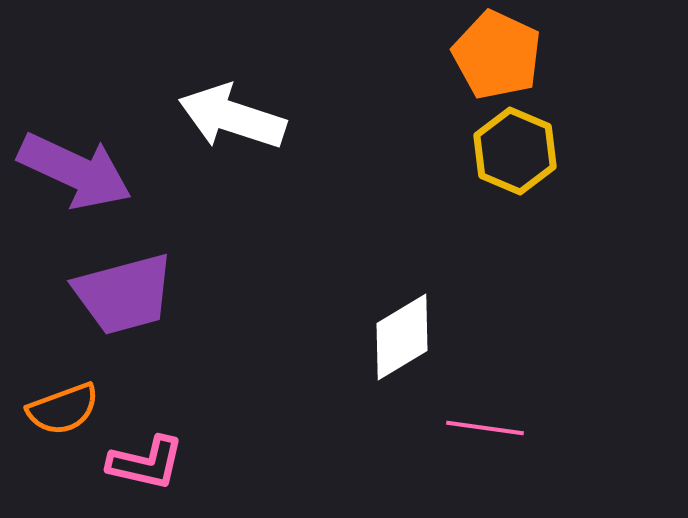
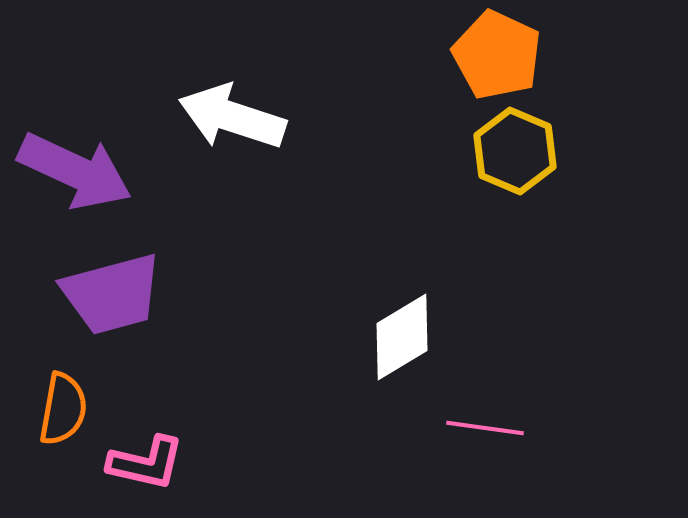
purple trapezoid: moved 12 px left
orange semicircle: rotated 60 degrees counterclockwise
